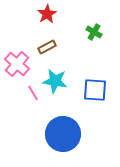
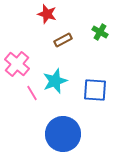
red star: rotated 24 degrees counterclockwise
green cross: moved 6 px right
brown rectangle: moved 16 px right, 7 px up
cyan star: rotated 30 degrees counterclockwise
pink line: moved 1 px left
